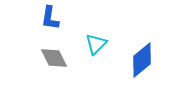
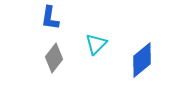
gray diamond: rotated 64 degrees clockwise
